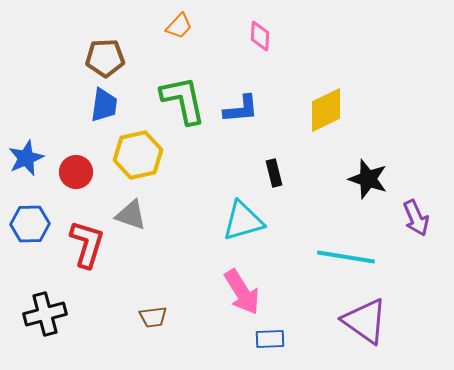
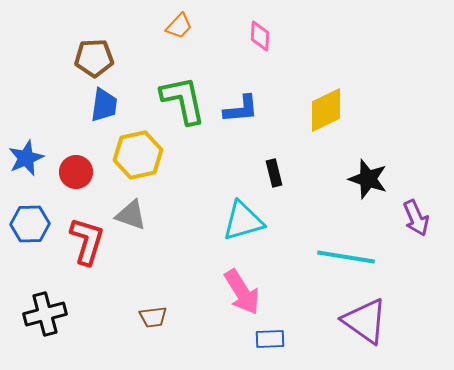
brown pentagon: moved 11 px left
red L-shape: moved 3 px up
